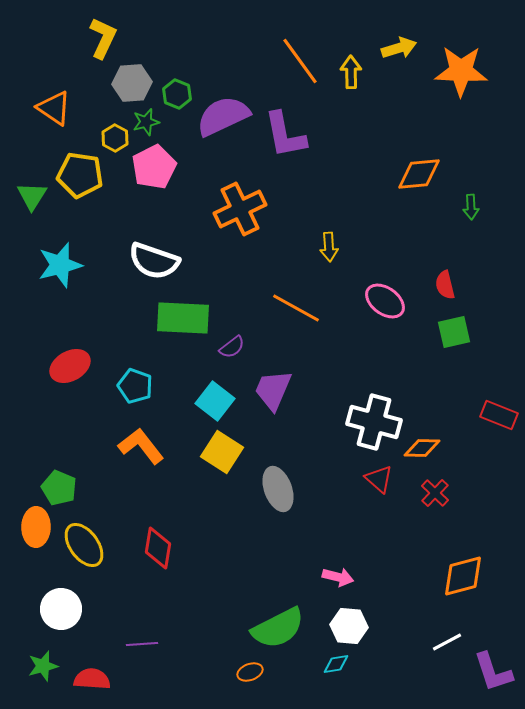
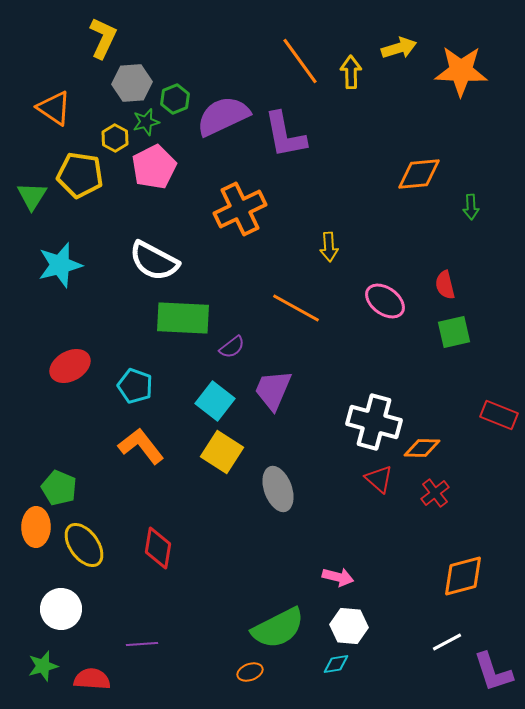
green hexagon at (177, 94): moved 2 px left, 5 px down; rotated 16 degrees clockwise
white semicircle at (154, 261): rotated 9 degrees clockwise
red cross at (435, 493): rotated 8 degrees clockwise
